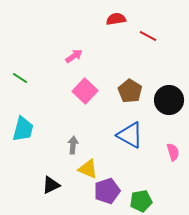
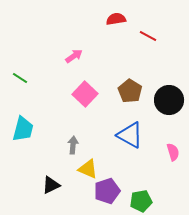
pink square: moved 3 px down
